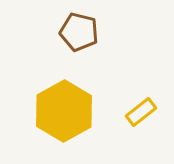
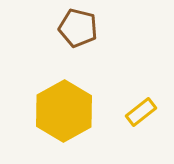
brown pentagon: moved 1 px left, 4 px up
